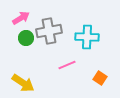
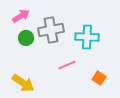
pink arrow: moved 2 px up
gray cross: moved 2 px right, 1 px up
orange square: moved 1 px left
